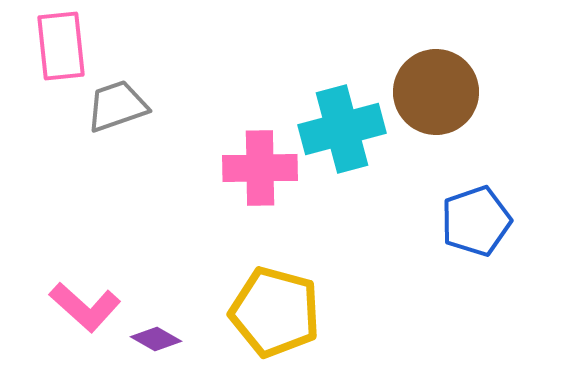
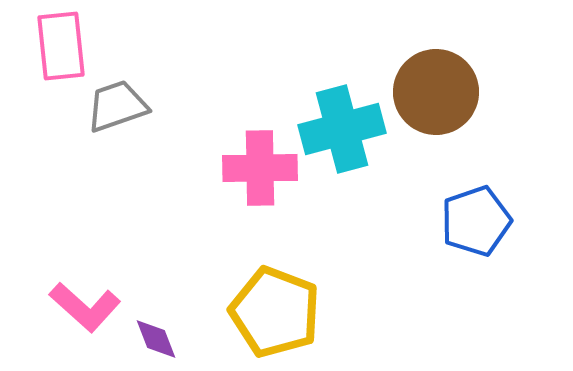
yellow pentagon: rotated 6 degrees clockwise
purple diamond: rotated 39 degrees clockwise
